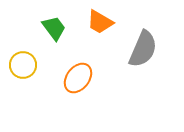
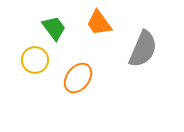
orange trapezoid: moved 1 px left, 1 px down; rotated 24 degrees clockwise
yellow circle: moved 12 px right, 5 px up
